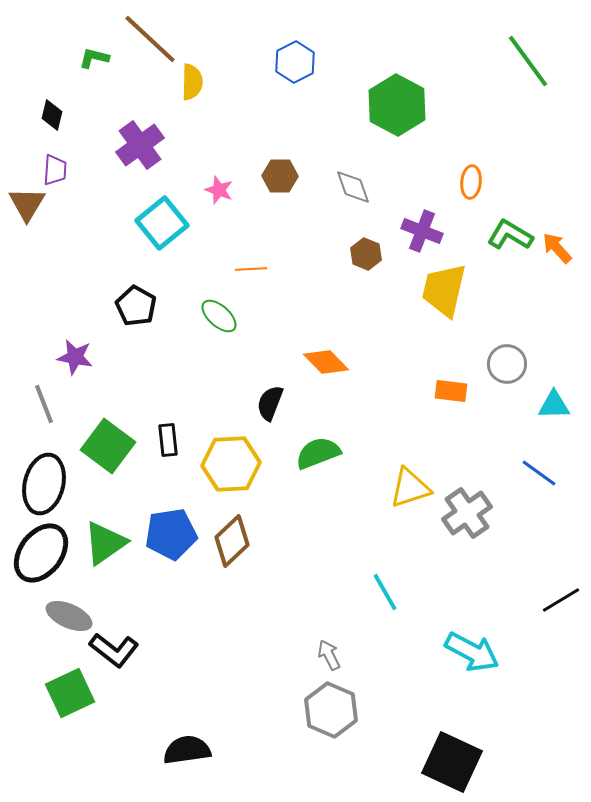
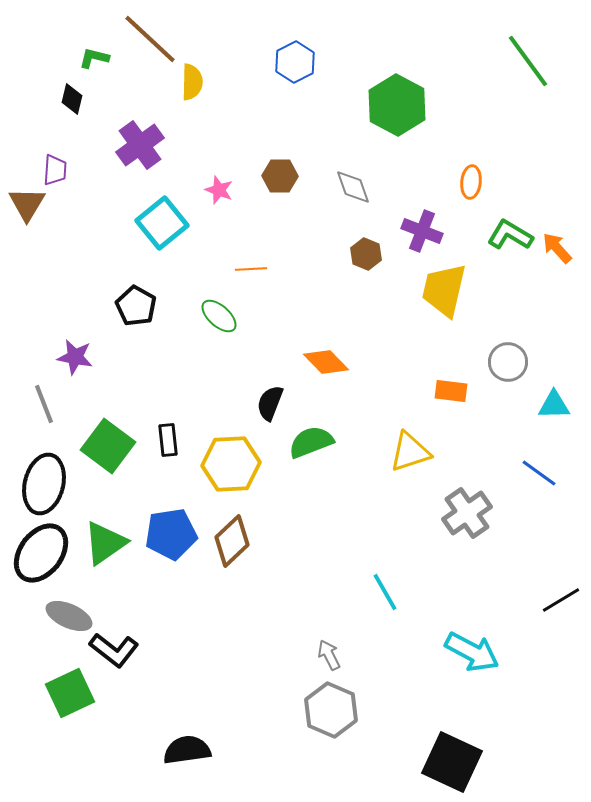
black diamond at (52, 115): moved 20 px right, 16 px up
gray circle at (507, 364): moved 1 px right, 2 px up
green semicircle at (318, 453): moved 7 px left, 11 px up
yellow triangle at (410, 488): moved 36 px up
